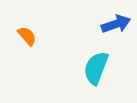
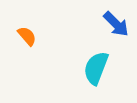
blue arrow: rotated 64 degrees clockwise
